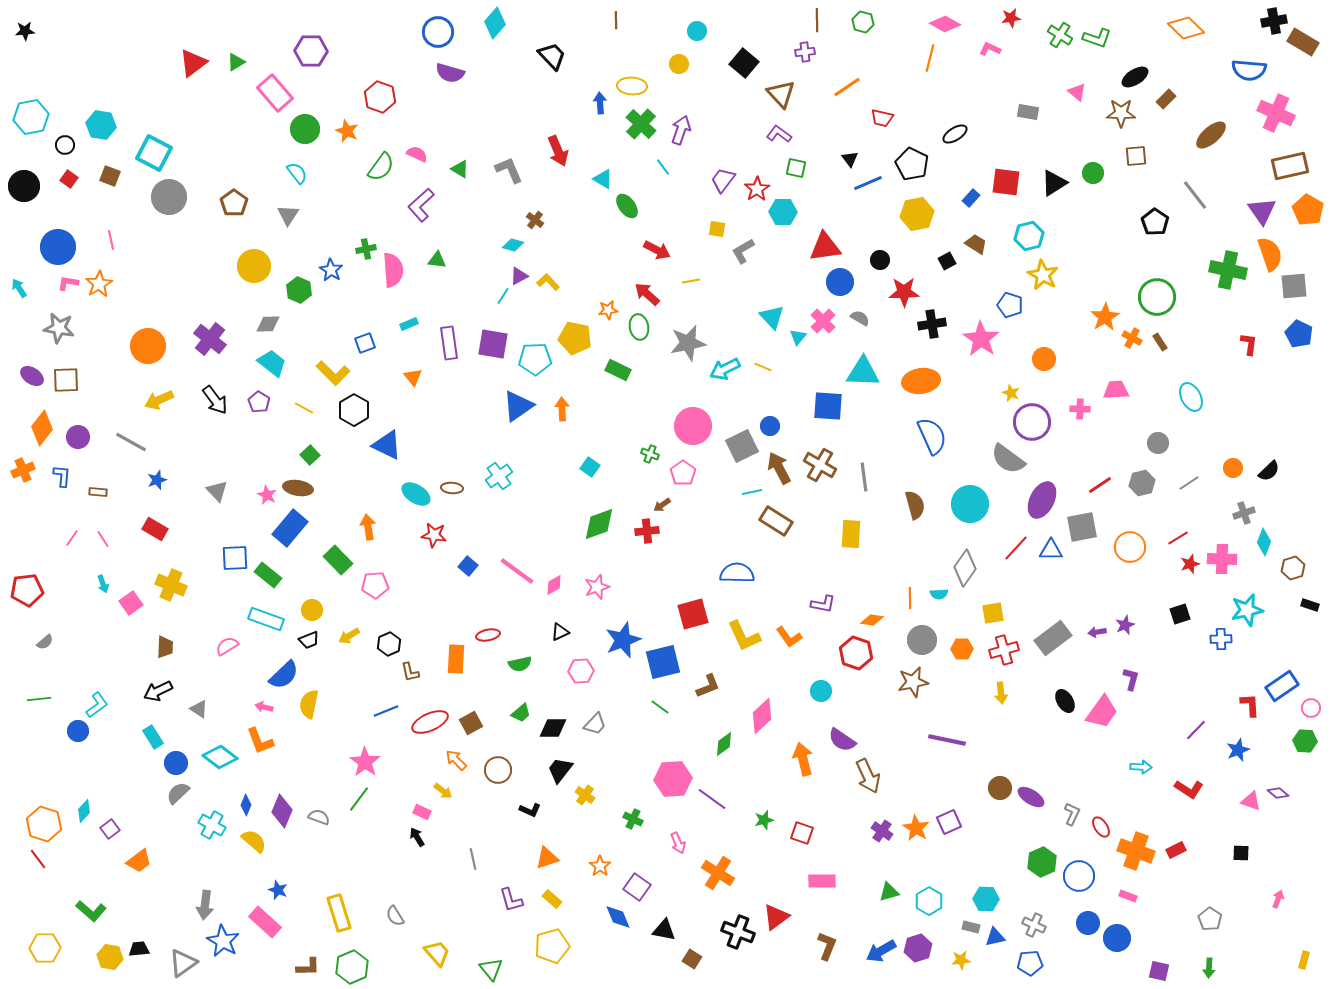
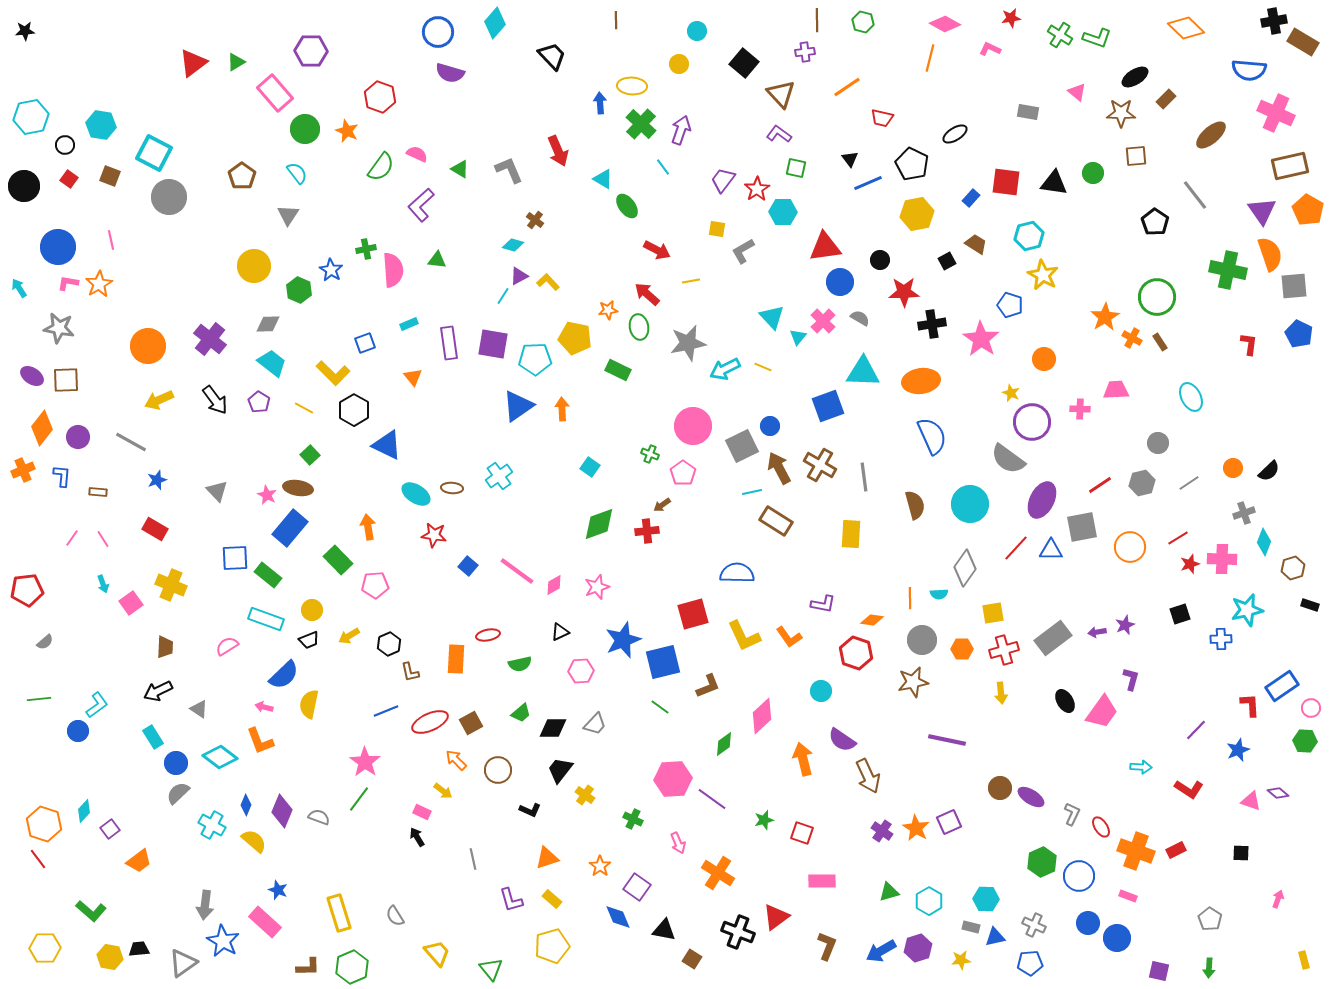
black triangle at (1054, 183): rotated 40 degrees clockwise
brown pentagon at (234, 203): moved 8 px right, 27 px up
blue square at (828, 406): rotated 24 degrees counterclockwise
yellow rectangle at (1304, 960): rotated 30 degrees counterclockwise
